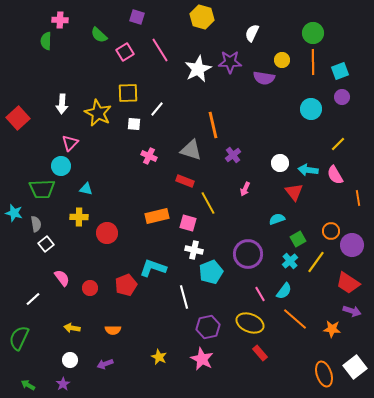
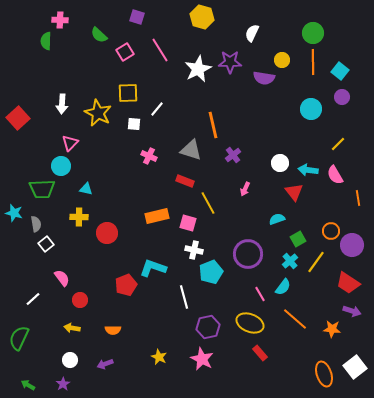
cyan square at (340, 71): rotated 30 degrees counterclockwise
red circle at (90, 288): moved 10 px left, 12 px down
cyan semicircle at (284, 291): moved 1 px left, 4 px up
